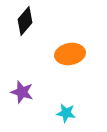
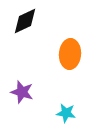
black diamond: rotated 24 degrees clockwise
orange ellipse: rotated 76 degrees counterclockwise
